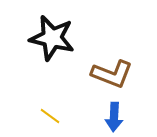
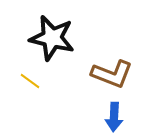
yellow line: moved 20 px left, 35 px up
